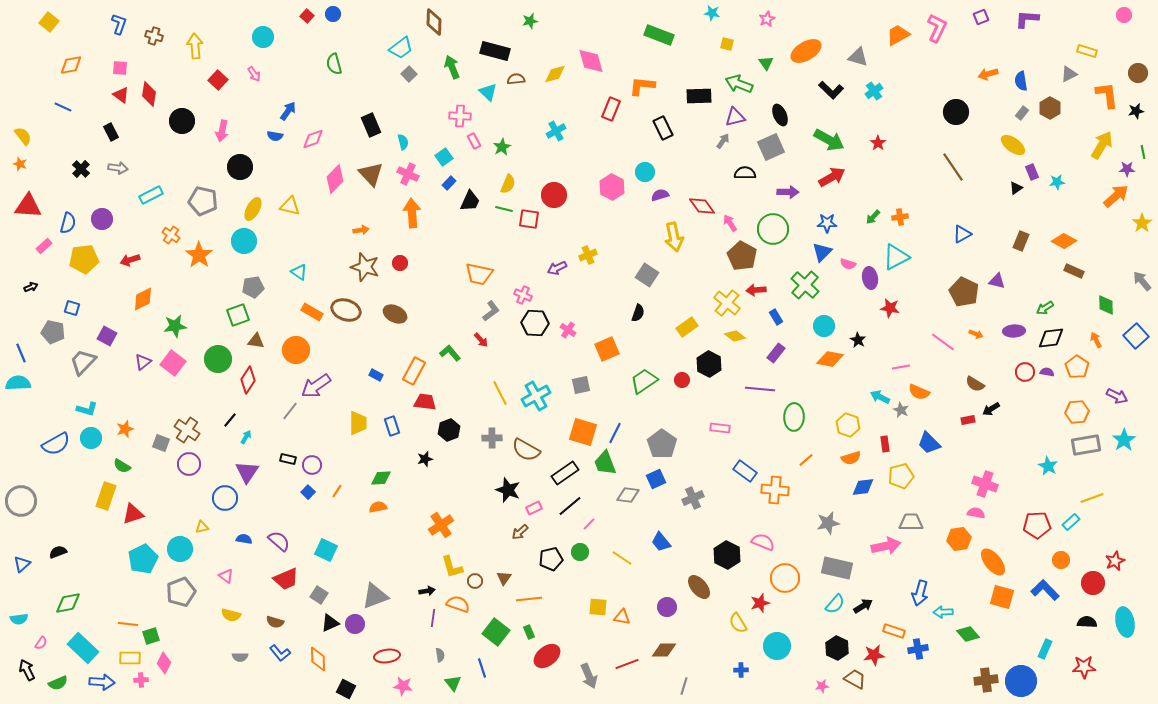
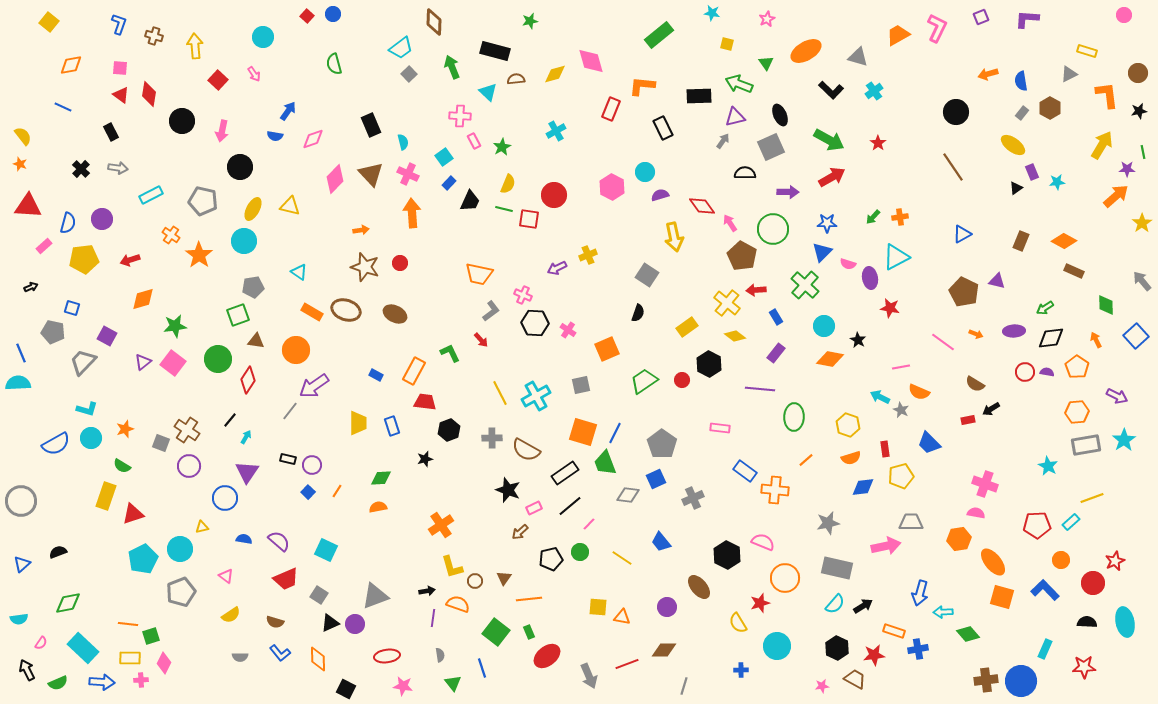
green rectangle at (659, 35): rotated 60 degrees counterclockwise
black star at (1136, 111): moved 3 px right
orange diamond at (143, 299): rotated 10 degrees clockwise
green L-shape at (450, 353): rotated 15 degrees clockwise
purple arrow at (316, 386): moved 2 px left
red rectangle at (885, 444): moved 5 px down
purple circle at (189, 464): moved 2 px down
yellow semicircle at (231, 615): rotated 48 degrees counterclockwise
